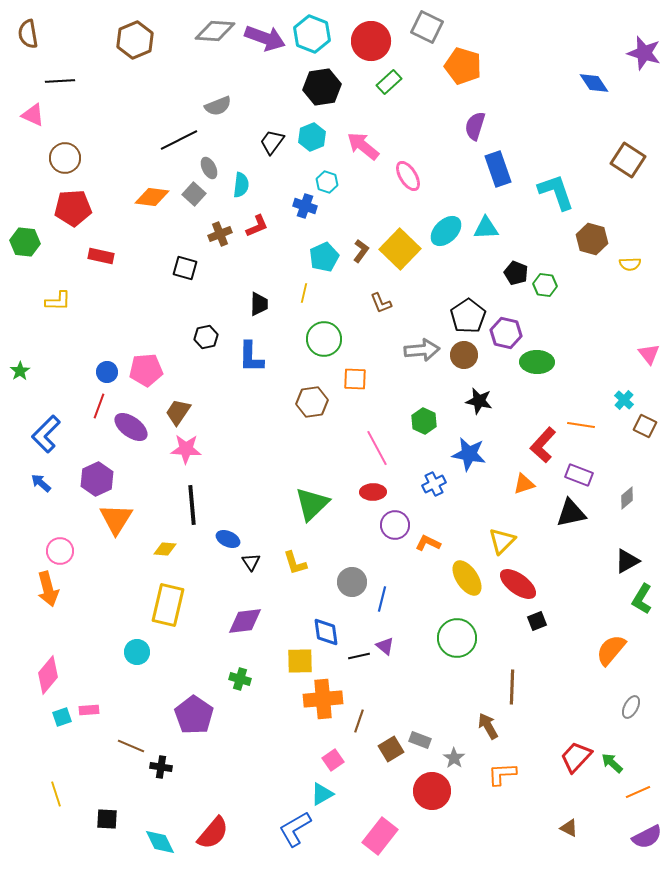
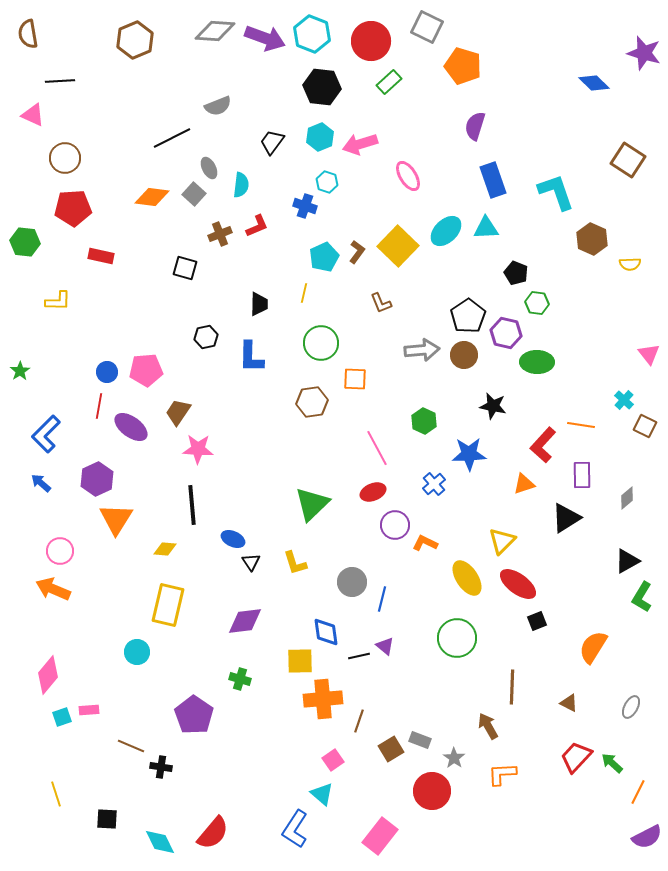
blue diamond at (594, 83): rotated 12 degrees counterclockwise
black hexagon at (322, 87): rotated 15 degrees clockwise
cyan hexagon at (312, 137): moved 8 px right
black line at (179, 140): moved 7 px left, 2 px up
pink arrow at (363, 146): moved 3 px left, 2 px up; rotated 56 degrees counterclockwise
blue rectangle at (498, 169): moved 5 px left, 11 px down
brown hexagon at (592, 239): rotated 8 degrees clockwise
yellow square at (400, 249): moved 2 px left, 3 px up
brown L-shape at (361, 251): moved 4 px left, 1 px down
green hexagon at (545, 285): moved 8 px left, 18 px down
green circle at (324, 339): moved 3 px left, 4 px down
black star at (479, 401): moved 14 px right, 5 px down
red line at (99, 406): rotated 10 degrees counterclockwise
pink star at (186, 449): moved 12 px right
blue star at (469, 454): rotated 12 degrees counterclockwise
purple rectangle at (579, 475): moved 3 px right; rotated 68 degrees clockwise
blue cross at (434, 484): rotated 15 degrees counterclockwise
red ellipse at (373, 492): rotated 20 degrees counterclockwise
black triangle at (571, 513): moved 5 px left, 5 px down; rotated 20 degrees counterclockwise
blue ellipse at (228, 539): moved 5 px right
orange L-shape at (428, 543): moved 3 px left
orange arrow at (48, 589): moved 5 px right; rotated 128 degrees clockwise
green L-shape at (642, 599): moved 2 px up
orange semicircle at (611, 650): moved 18 px left, 3 px up; rotated 8 degrees counterclockwise
orange line at (638, 792): rotated 40 degrees counterclockwise
cyan triangle at (322, 794): rotated 50 degrees counterclockwise
brown triangle at (569, 828): moved 125 px up
blue L-shape at (295, 829): rotated 27 degrees counterclockwise
